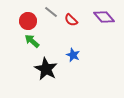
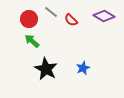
purple diamond: moved 1 px up; rotated 20 degrees counterclockwise
red circle: moved 1 px right, 2 px up
blue star: moved 10 px right, 13 px down; rotated 24 degrees clockwise
